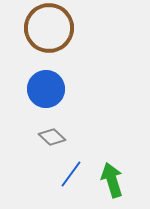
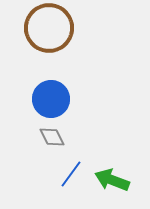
blue circle: moved 5 px right, 10 px down
gray diamond: rotated 20 degrees clockwise
green arrow: rotated 52 degrees counterclockwise
